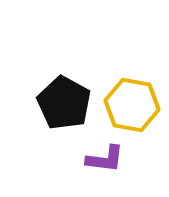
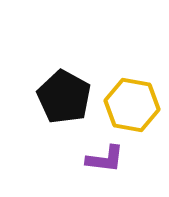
black pentagon: moved 6 px up
